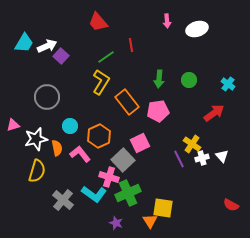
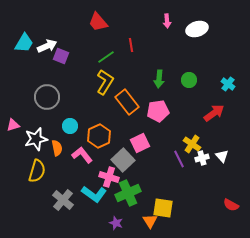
purple square: rotated 21 degrees counterclockwise
yellow L-shape: moved 4 px right
pink L-shape: moved 2 px right, 1 px down
